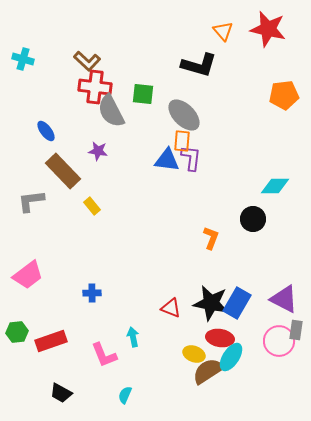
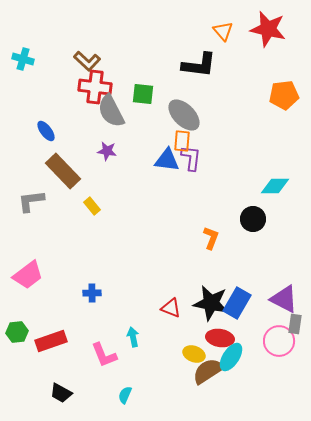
black L-shape: rotated 9 degrees counterclockwise
purple star: moved 9 px right
gray rectangle: moved 1 px left, 6 px up
